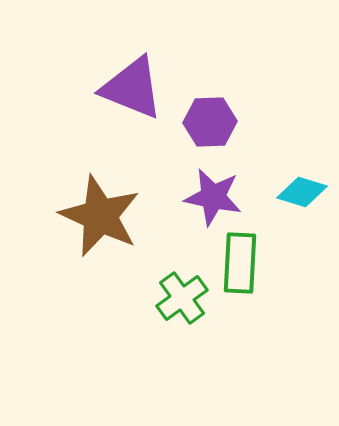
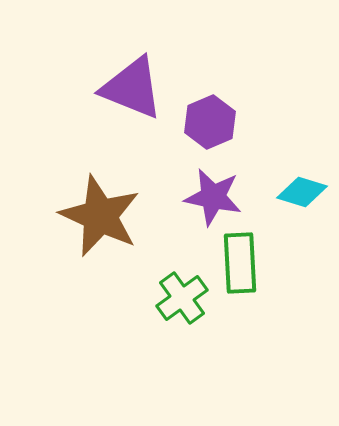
purple hexagon: rotated 21 degrees counterclockwise
green rectangle: rotated 6 degrees counterclockwise
